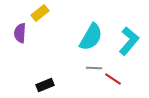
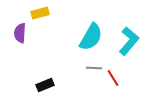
yellow rectangle: rotated 24 degrees clockwise
red line: moved 1 px up; rotated 24 degrees clockwise
